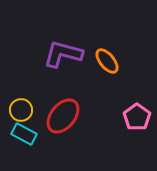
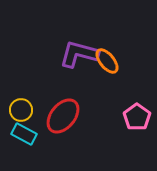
purple L-shape: moved 16 px right
